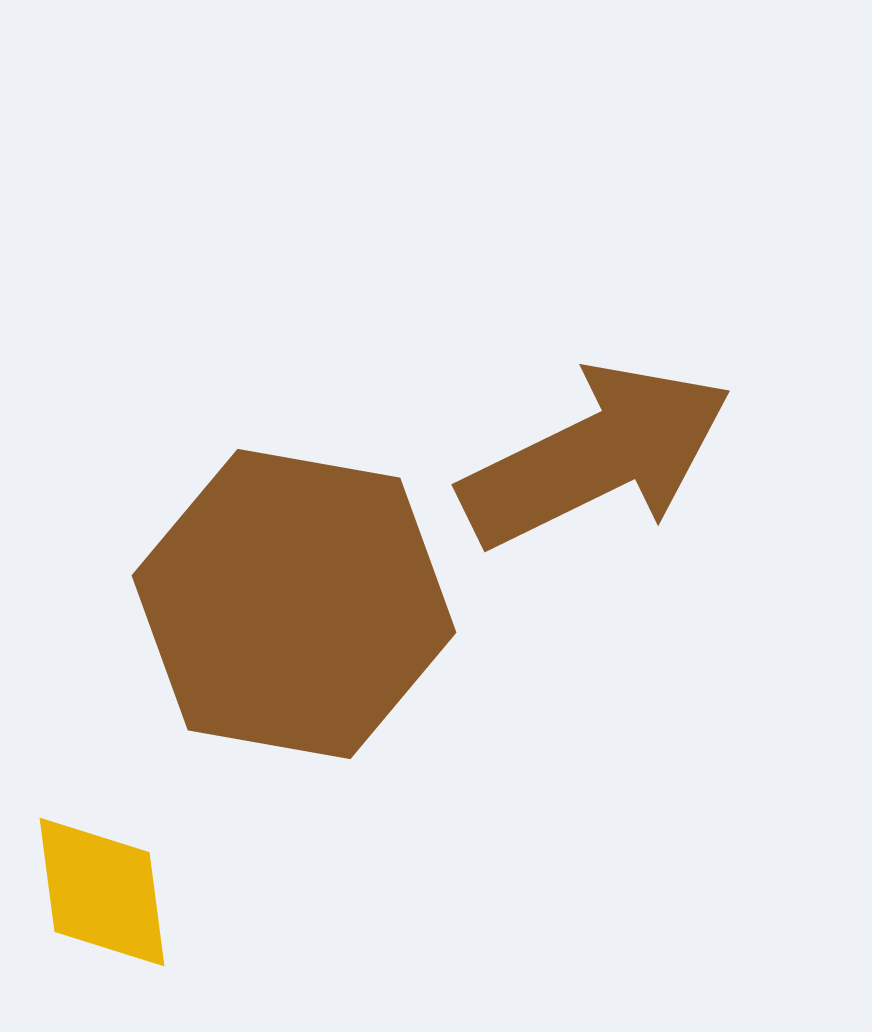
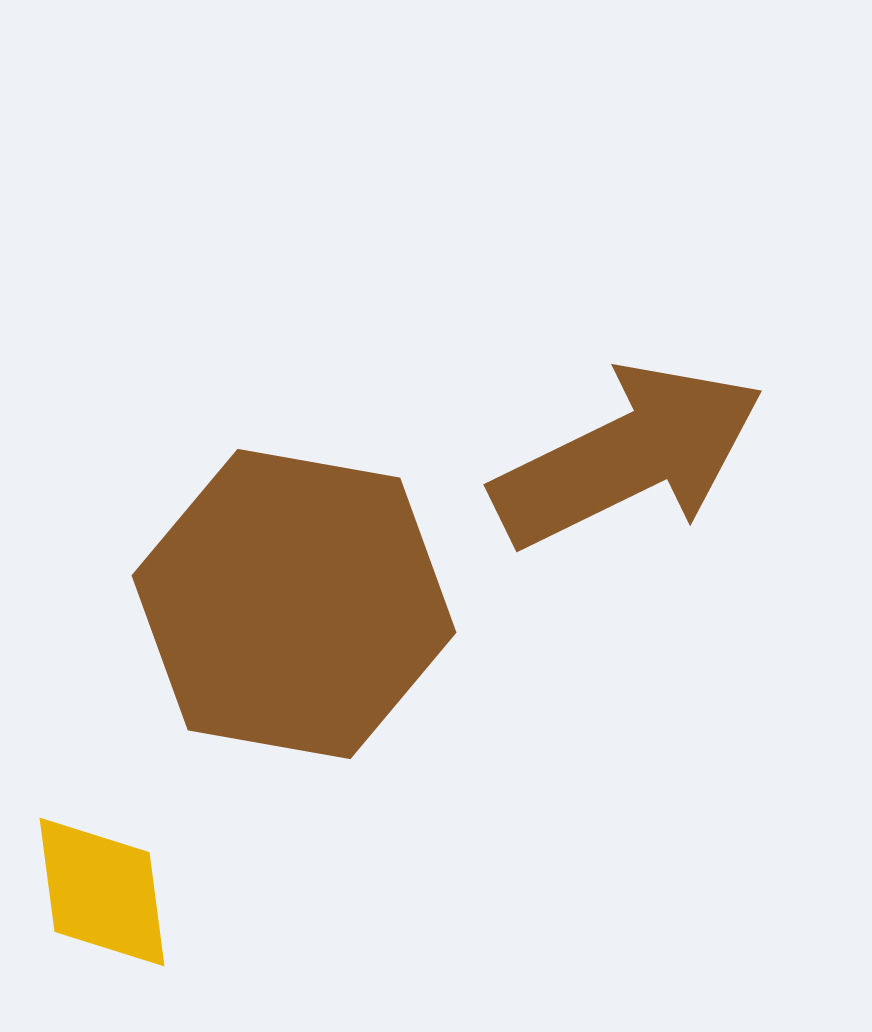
brown arrow: moved 32 px right
